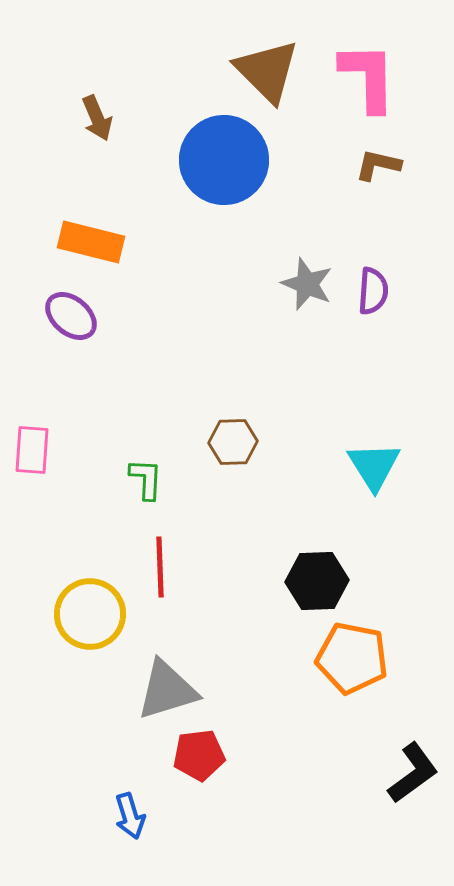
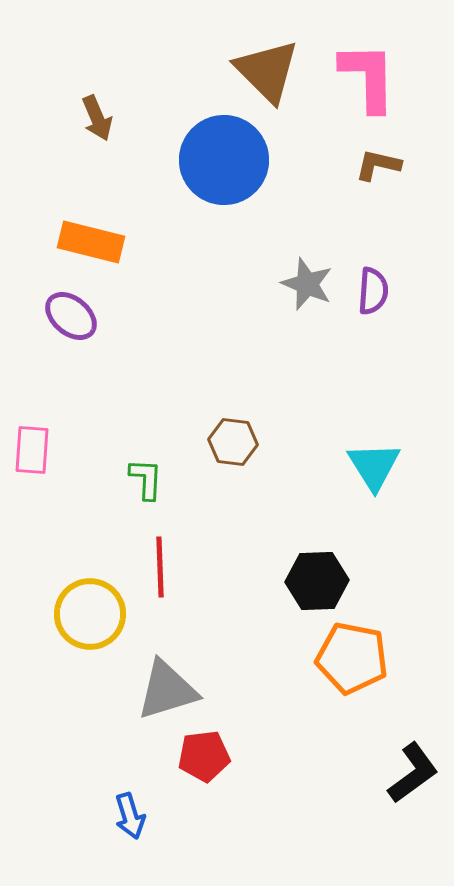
brown hexagon: rotated 9 degrees clockwise
red pentagon: moved 5 px right, 1 px down
